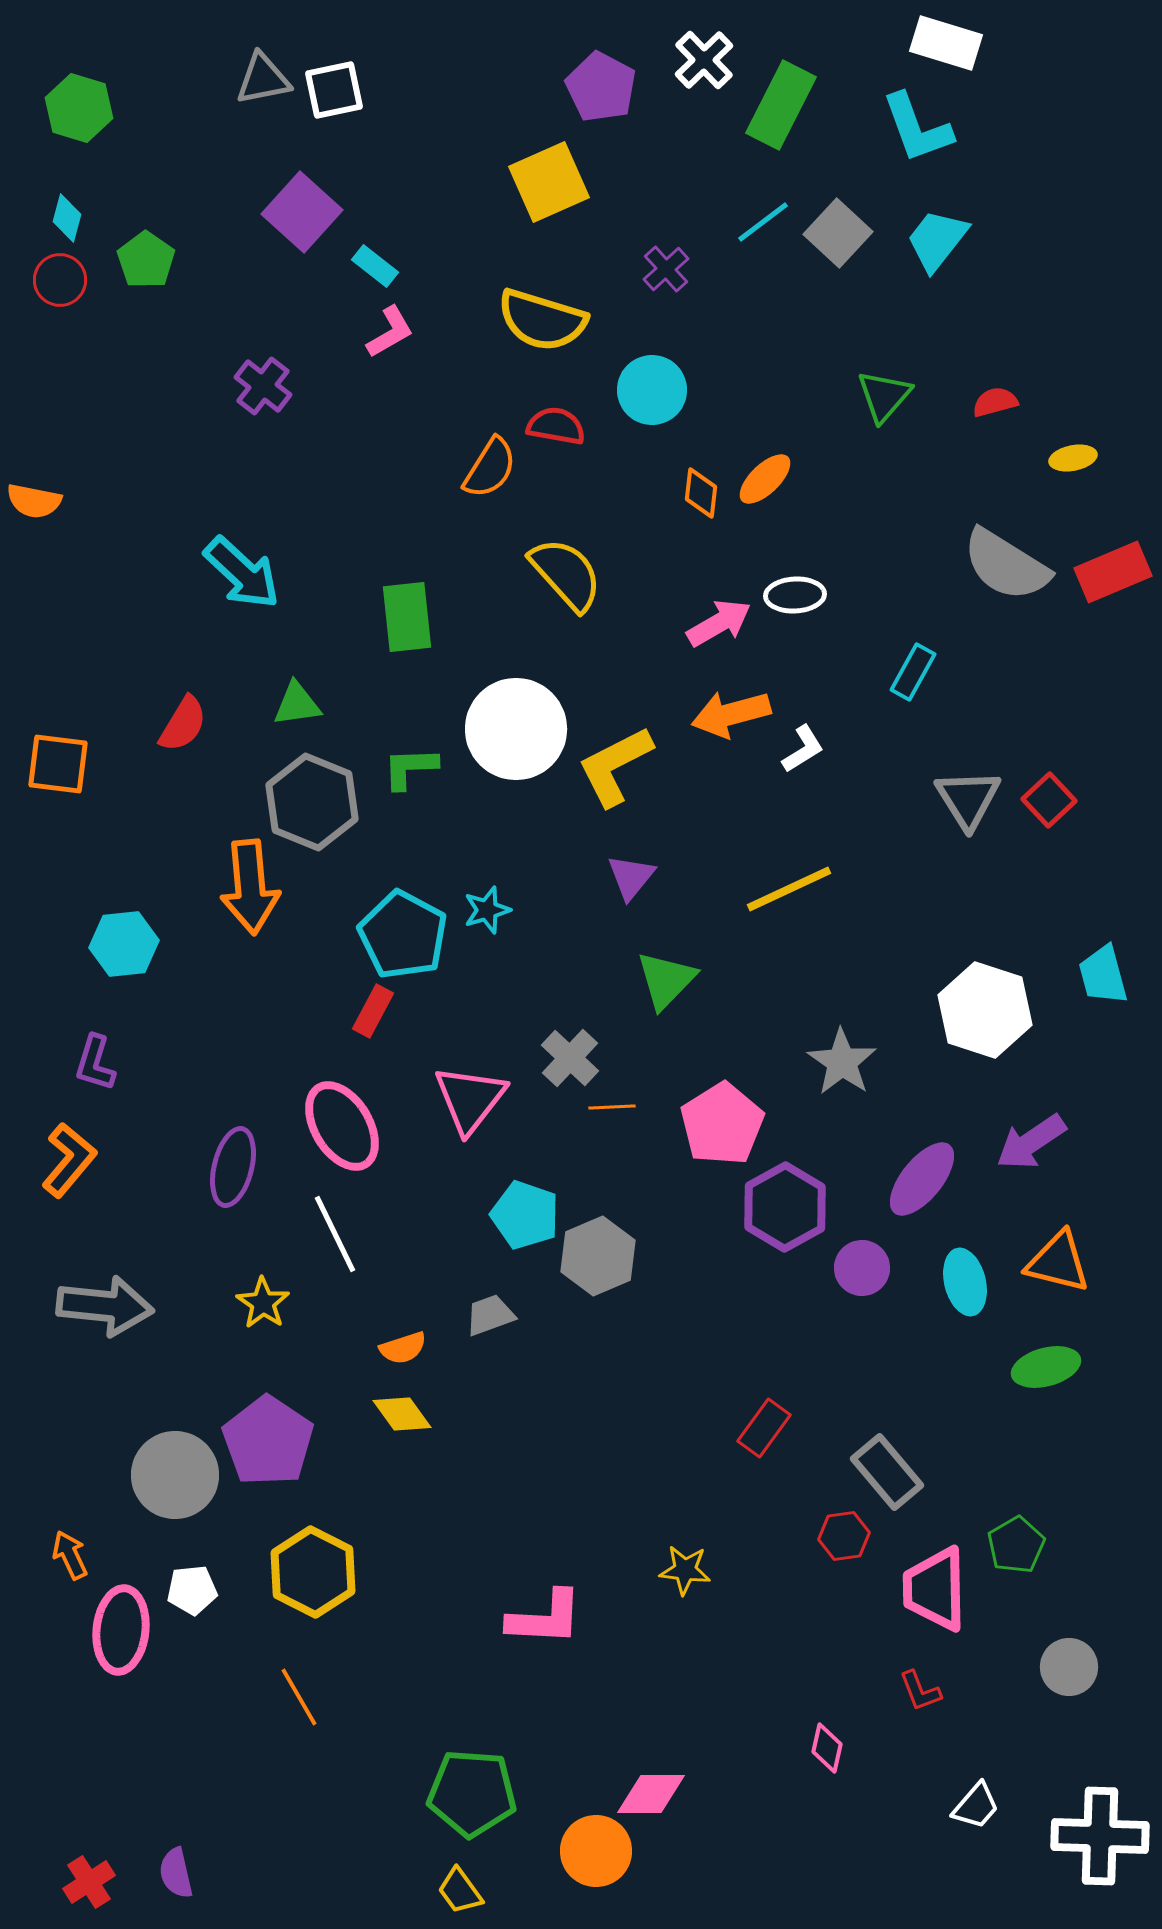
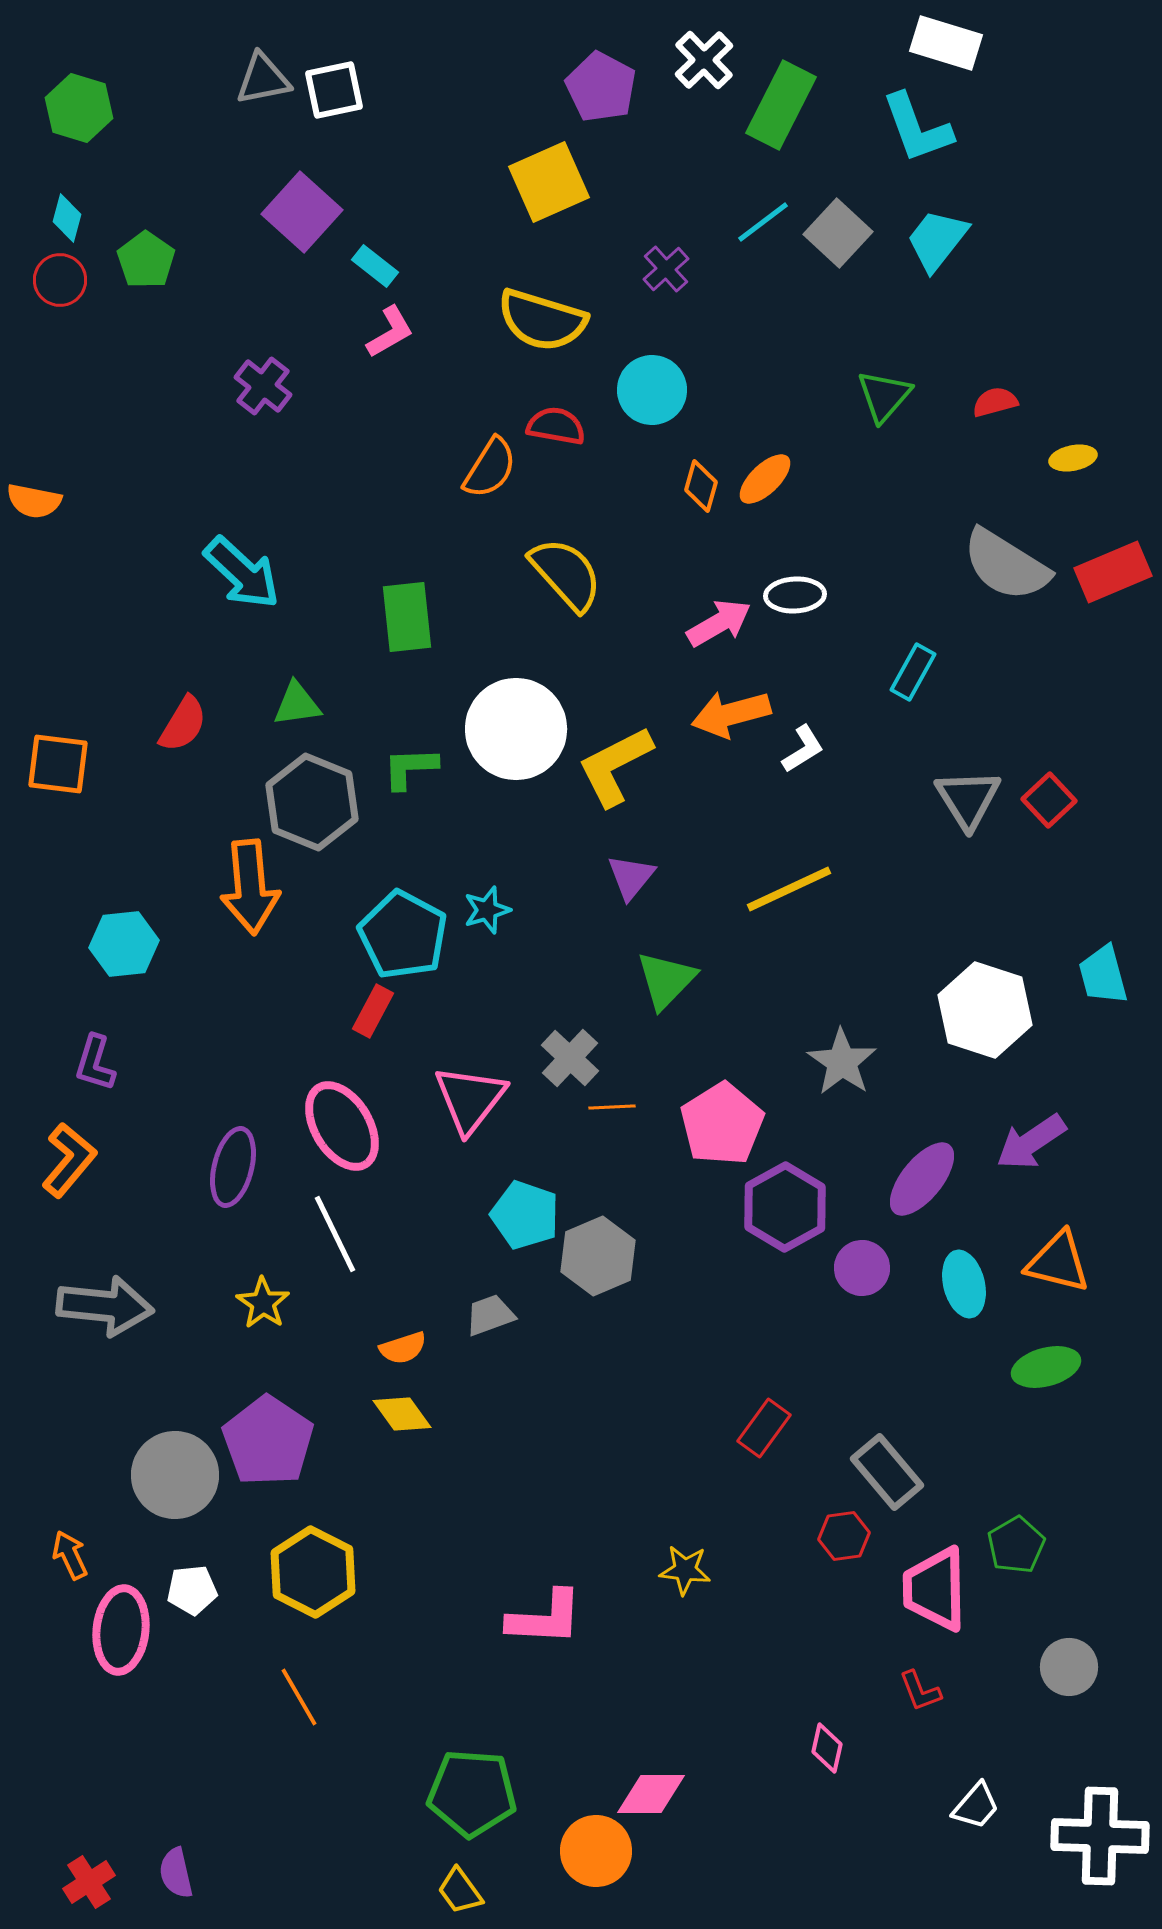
orange diamond at (701, 493): moved 7 px up; rotated 9 degrees clockwise
cyan ellipse at (965, 1282): moved 1 px left, 2 px down
